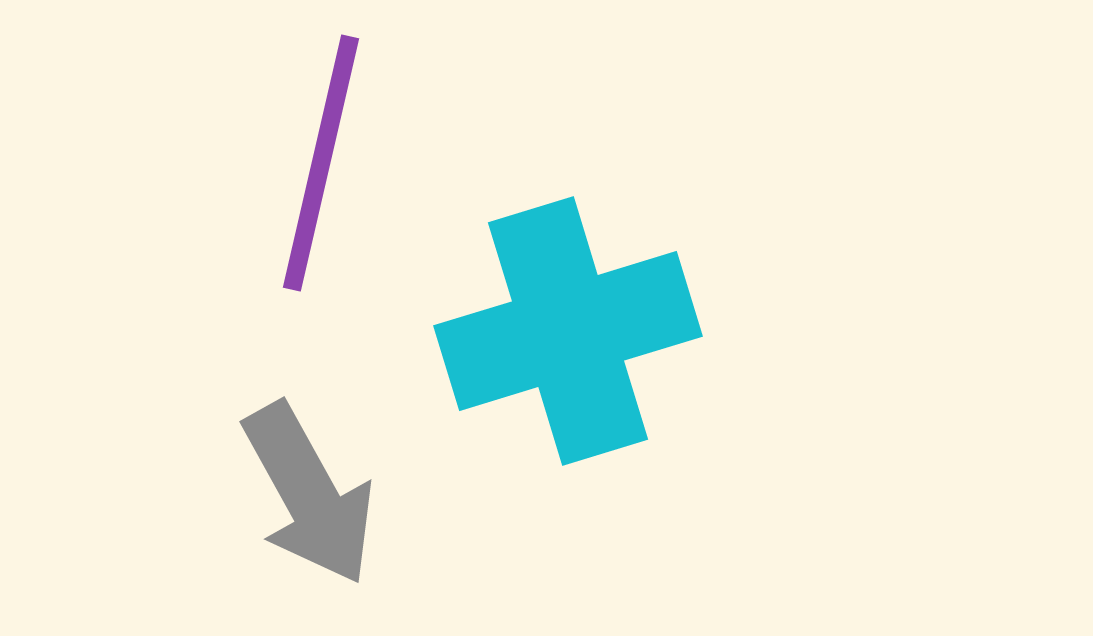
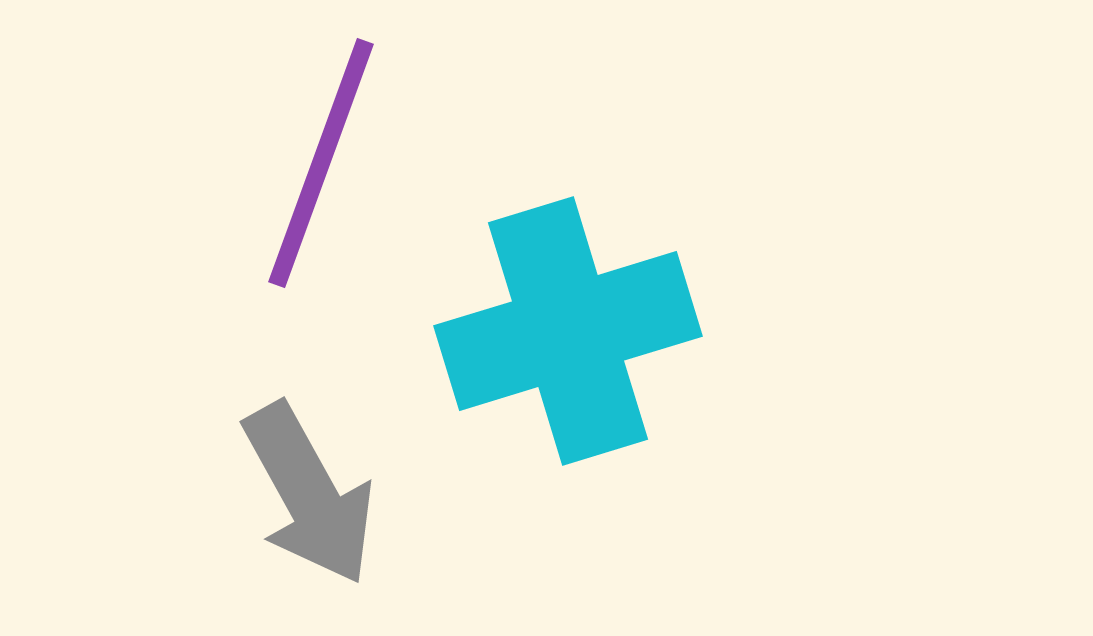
purple line: rotated 7 degrees clockwise
